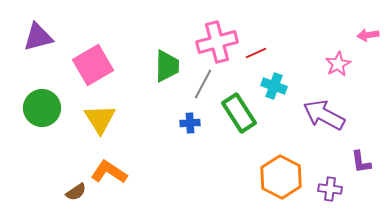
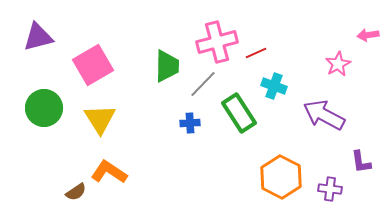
gray line: rotated 16 degrees clockwise
green circle: moved 2 px right
